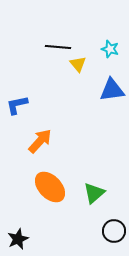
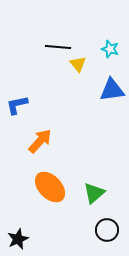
black circle: moved 7 px left, 1 px up
